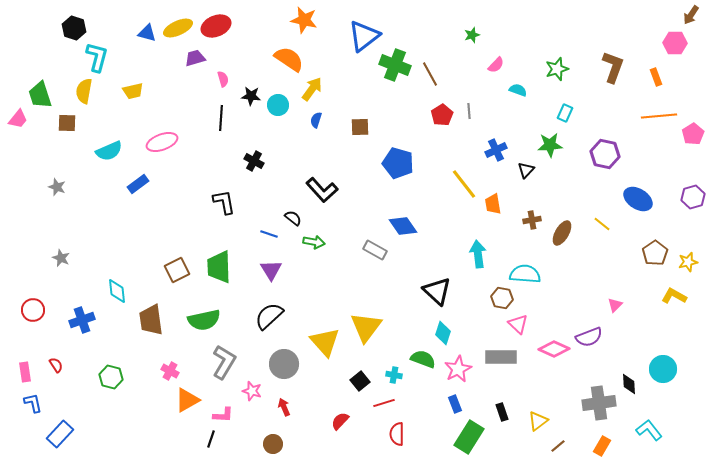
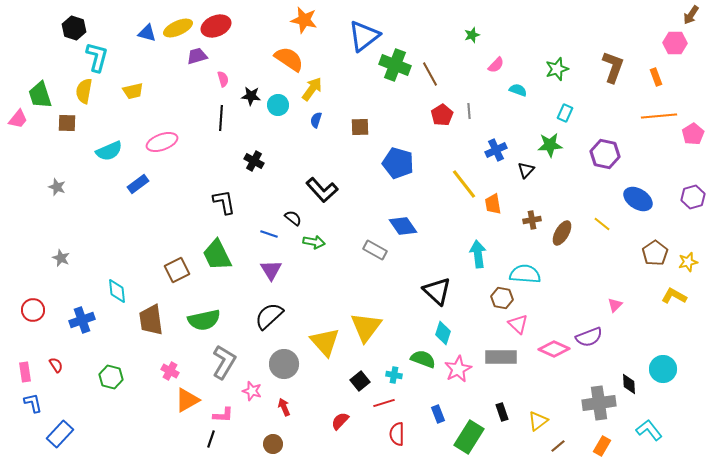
purple trapezoid at (195, 58): moved 2 px right, 2 px up
green trapezoid at (219, 267): moved 2 px left, 12 px up; rotated 24 degrees counterclockwise
blue rectangle at (455, 404): moved 17 px left, 10 px down
